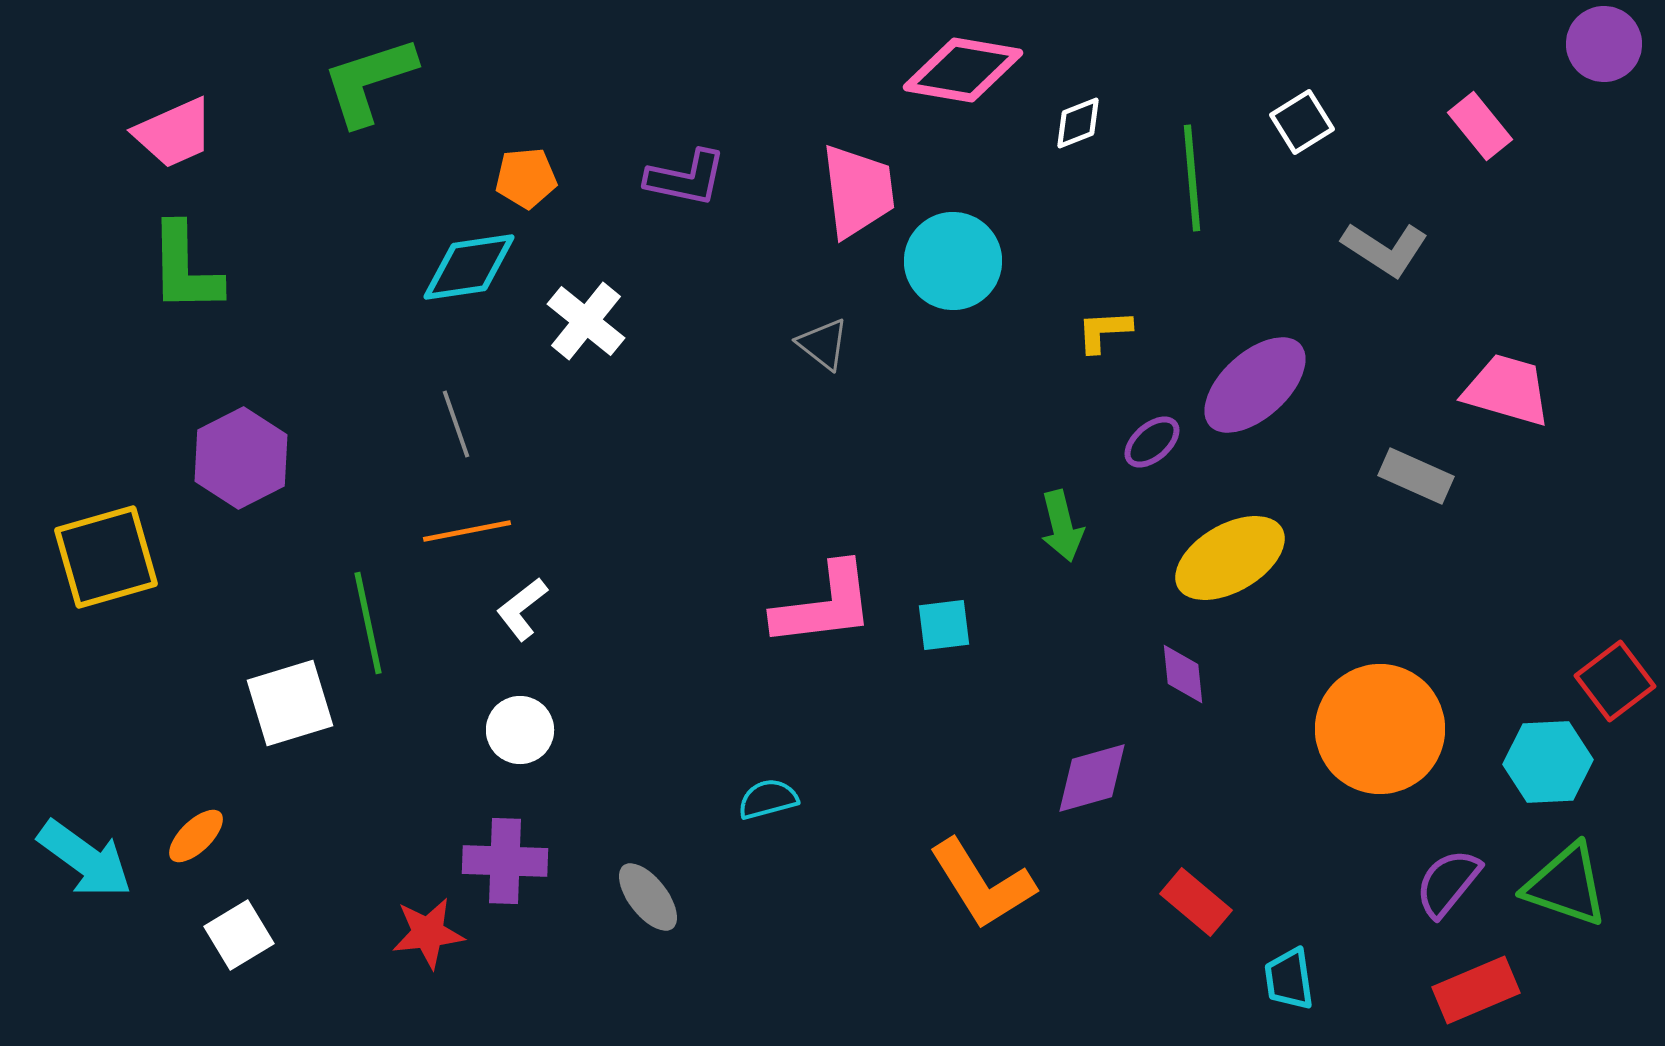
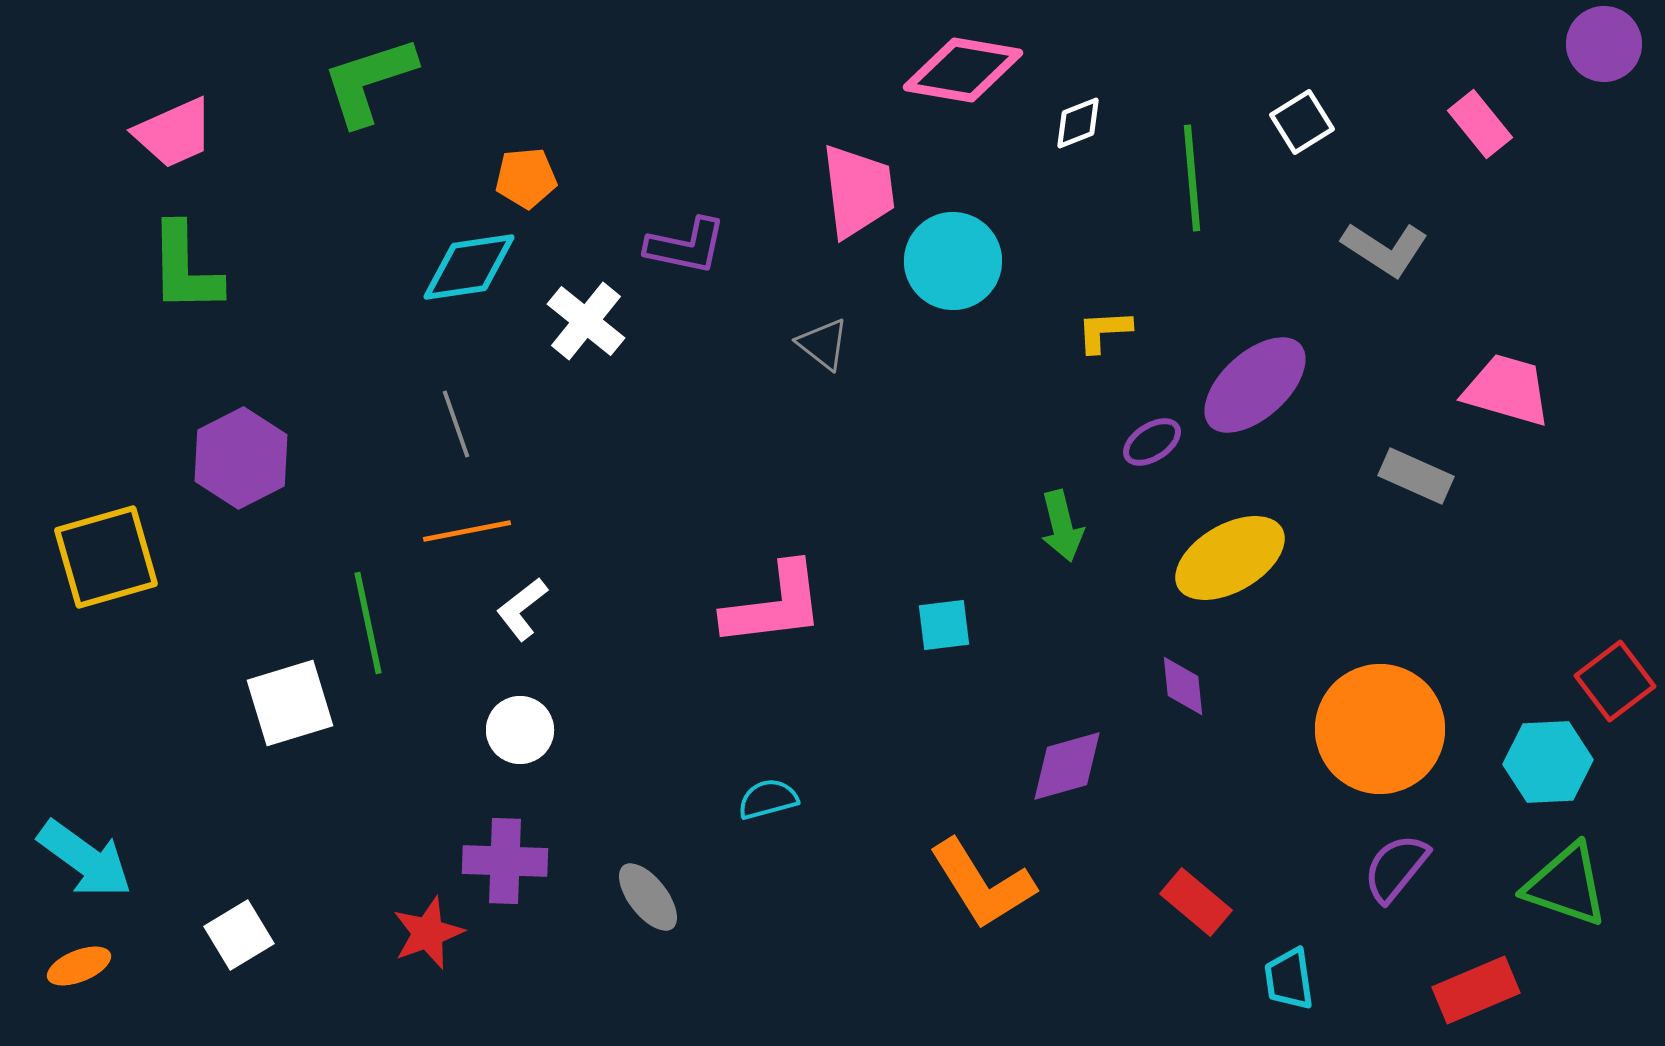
pink rectangle at (1480, 126): moved 2 px up
purple L-shape at (686, 178): moved 68 px down
purple ellipse at (1152, 442): rotated 8 degrees clockwise
pink L-shape at (824, 605): moved 50 px left
purple diamond at (1183, 674): moved 12 px down
purple diamond at (1092, 778): moved 25 px left, 12 px up
orange ellipse at (196, 836): moved 117 px left, 130 px down; rotated 22 degrees clockwise
purple semicircle at (1448, 883): moved 52 px left, 15 px up
red star at (428, 933): rotated 14 degrees counterclockwise
